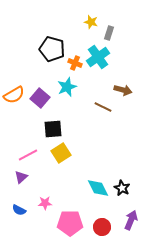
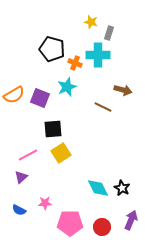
cyan cross: moved 2 px up; rotated 35 degrees clockwise
purple square: rotated 18 degrees counterclockwise
